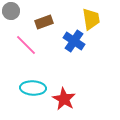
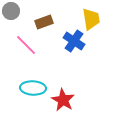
red star: moved 1 px left, 1 px down
